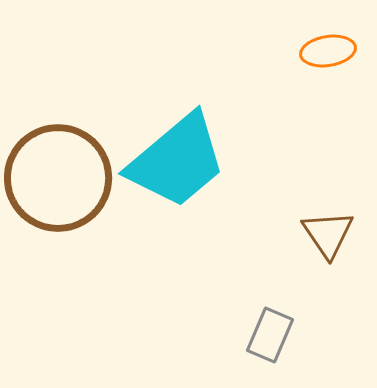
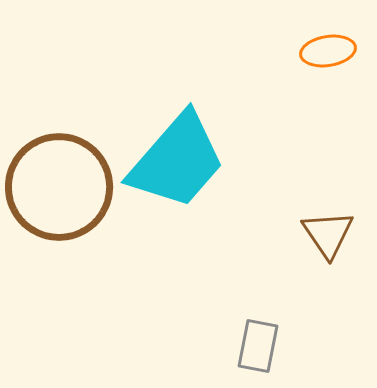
cyan trapezoid: rotated 9 degrees counterclockwise
brown circle: moved 1 px right, 9 px down
gray rectangle: moved 12 px left, 11 px down; rotated 12 degrees counterclockwise
